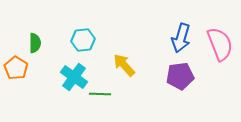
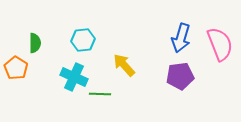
cyan cross: rotated 12 degrees counterclockwise
